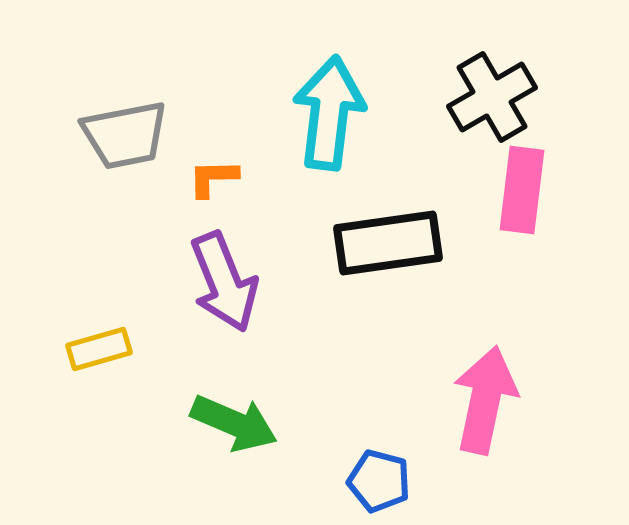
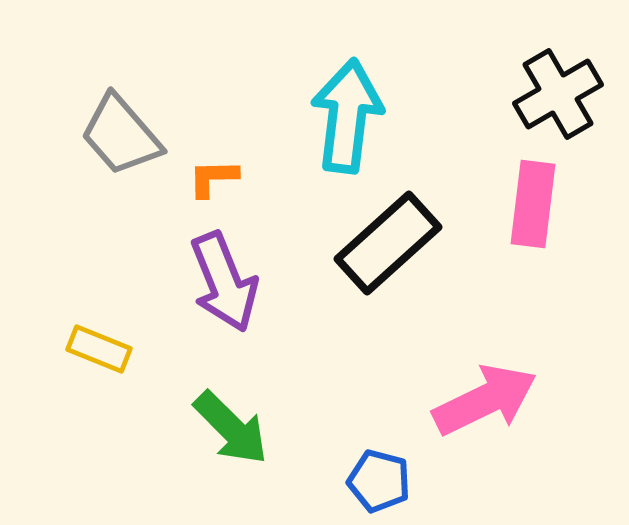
black cross: moved 66 px right, 3 px up
cyan arrow: moved 18 px right, 3 px down
gray trapezoid: moved 4 px left; rotated 60 degrees clockwise
pink rectangle: moved 11 px right, 14 px down
black rectangle: rotated 34 degrees counterclockwise
yellow rectangle: rotated 38 degrees clockwise
pink arrow: rotated 52 degrees clockwise
green arrow: moved 3 px left, 5 px down; rotated 22 degrees clockwise
